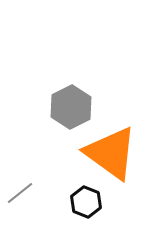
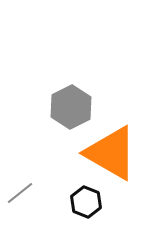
orange triangle: rotated 6 degrees counterclockwise
